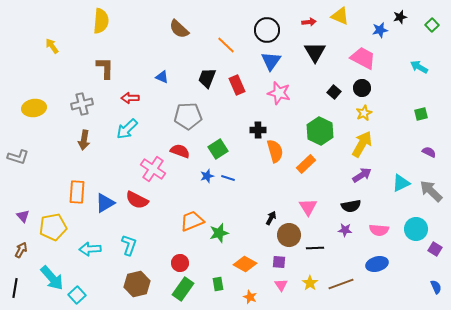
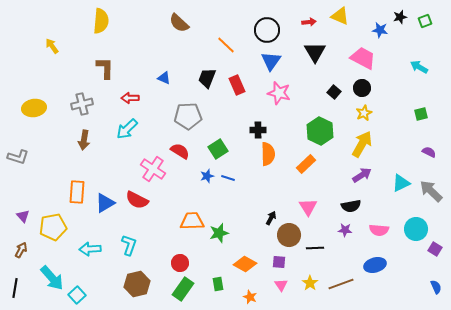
green square at (432, 25): moved 7 px left, 4 px up; rotated 24 degrees clockwise
brown semicircle at (179, 29): moved 6 px up
blue star at (380, 30): rotated 21 degrees clockwise
blue triangle at (162, 77): moved 2 px right, 1 px down
red semicircle at (180, 151): rotated 12 degrees clockwise
orange semicircle at (275, 151): moved 7 px left, 3 px down; rotated 15 degrees clockwise
orange trapezoid at (192, 221): rotated 20 degrees clockwise
blue ellipse at (377, 264): moved 2 px left, 1 px down
